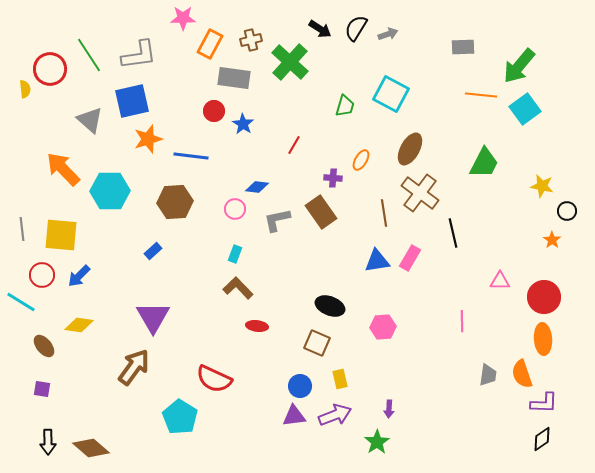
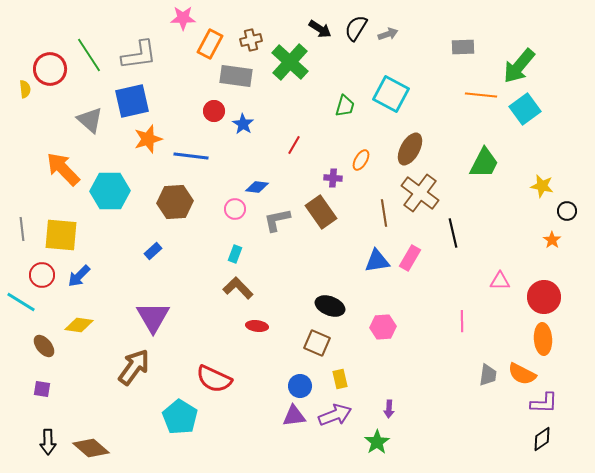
gray rectangle at (234, 78): moved 2 px right, 2 px up
orange semicircle at (522, 374): rotated 44 degrees counterclockwise
